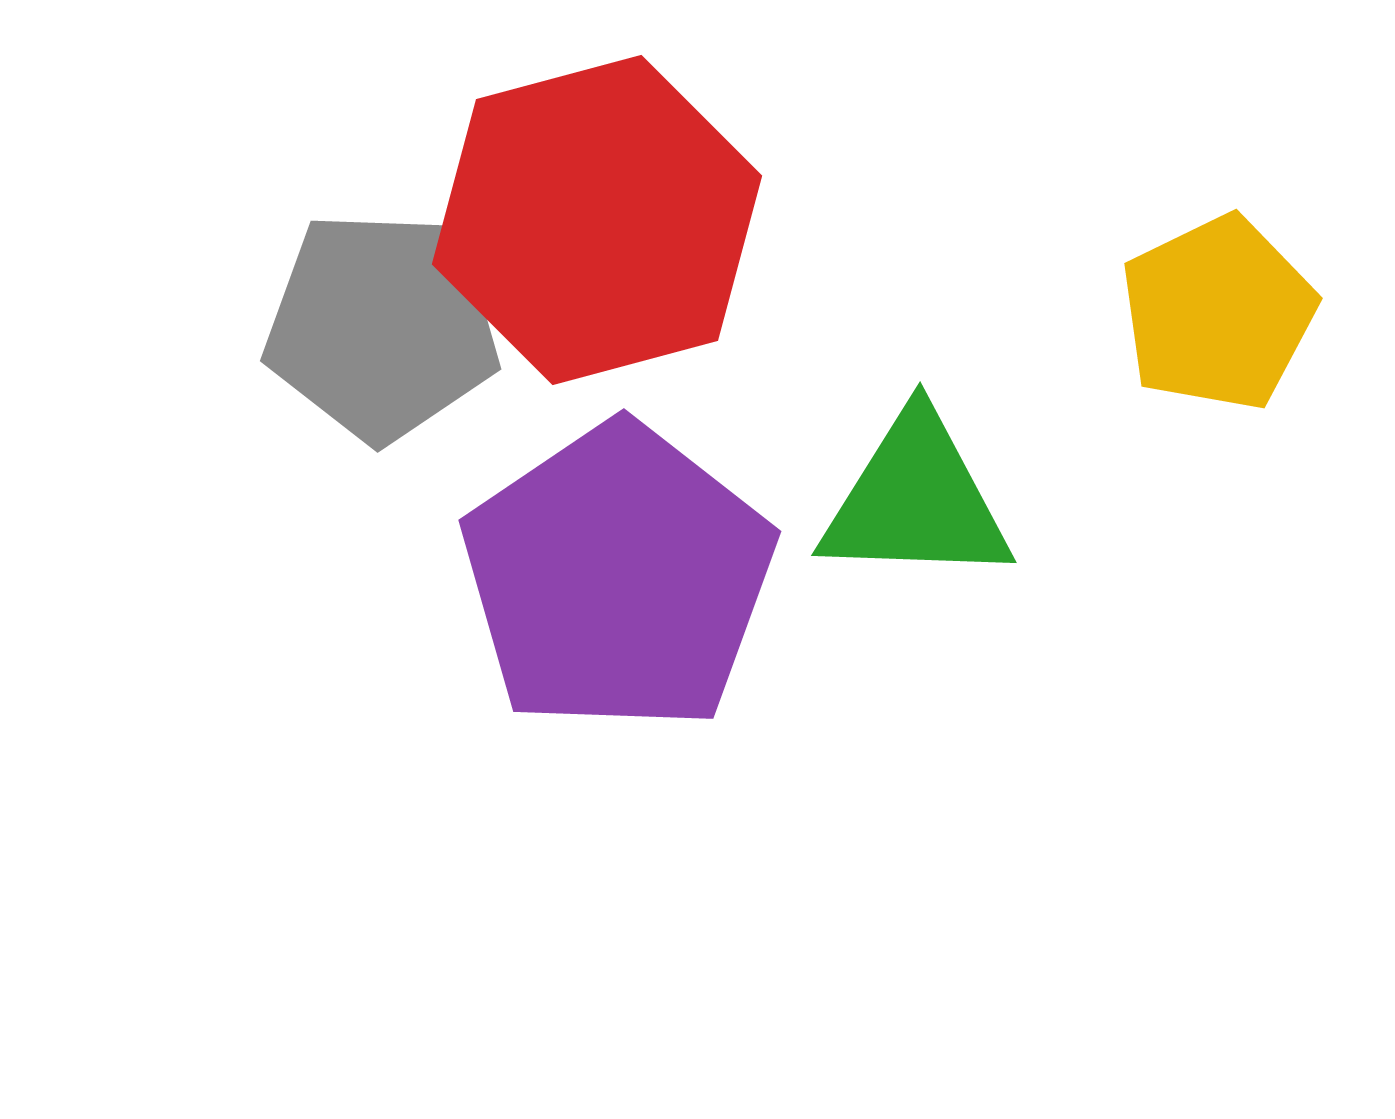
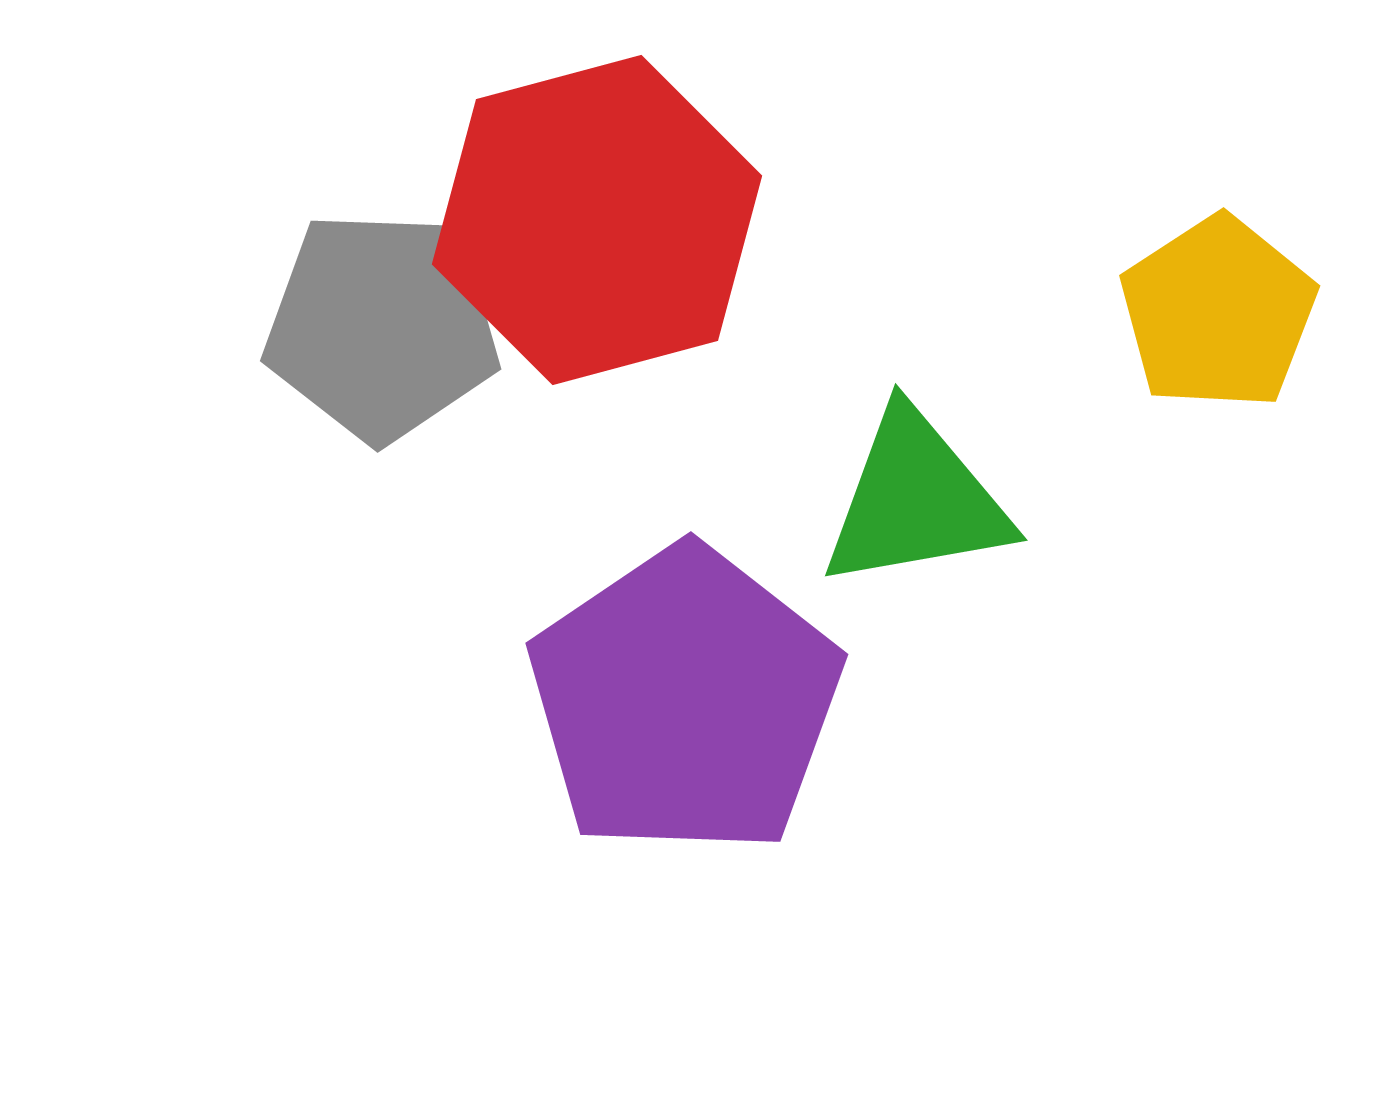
yellow pentagon: rotated 7 degrees counterclockwise
green triangle: rotated 12 degrees counterclockwise
purple pentagon: moved 67 px right, 123 px down
